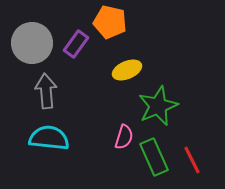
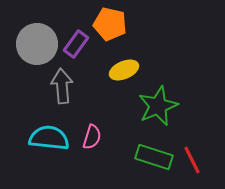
orange pentagon: moved 2 px down
gray circle: moved 5 px right, 1 px down
yellow ellipse: moved 3 px left
gray arrow: moved 16 px right, 5 px up
pink semicircle: moved 32 px left
green rectangle: rotated 48 degrees counterclockwise
